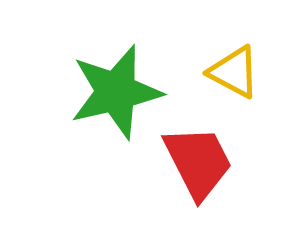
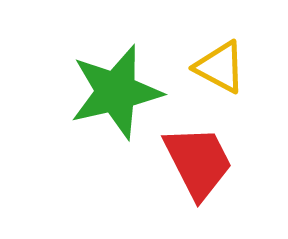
yellow triangle: moved 14 px left, 5 px up
